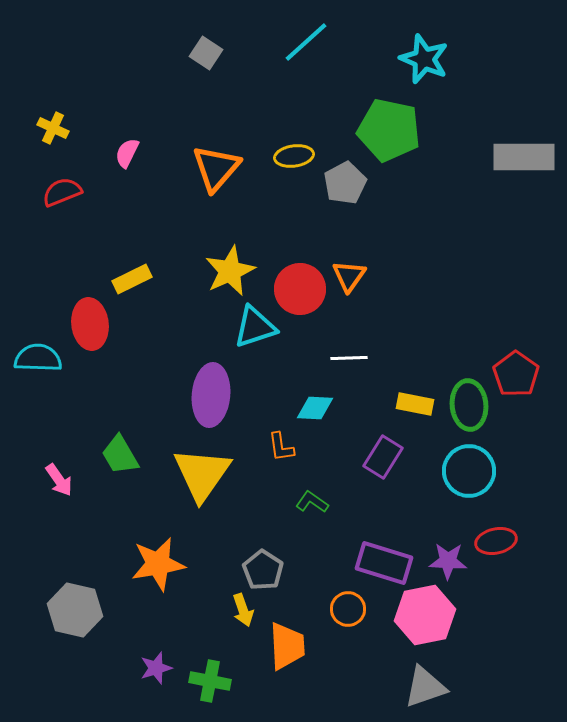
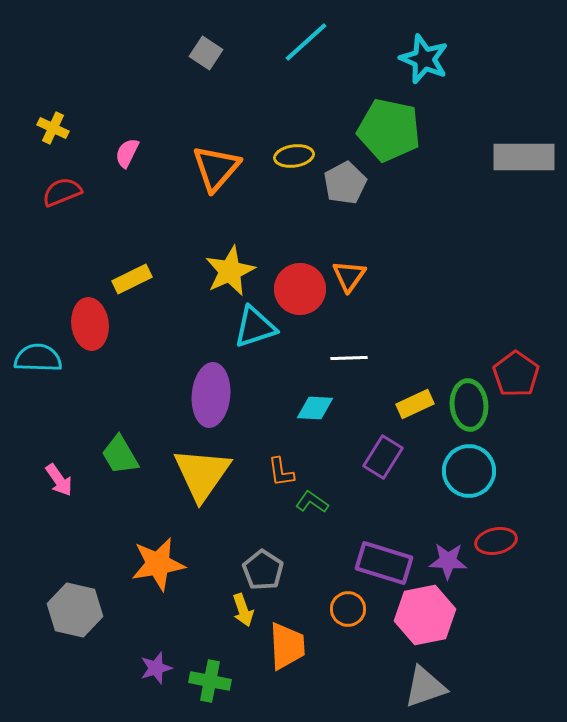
yellow rectangle at (415, 404): rotated 36 degrees counterclockwise
orange L-shape at (281, 447): moved 25 px down
